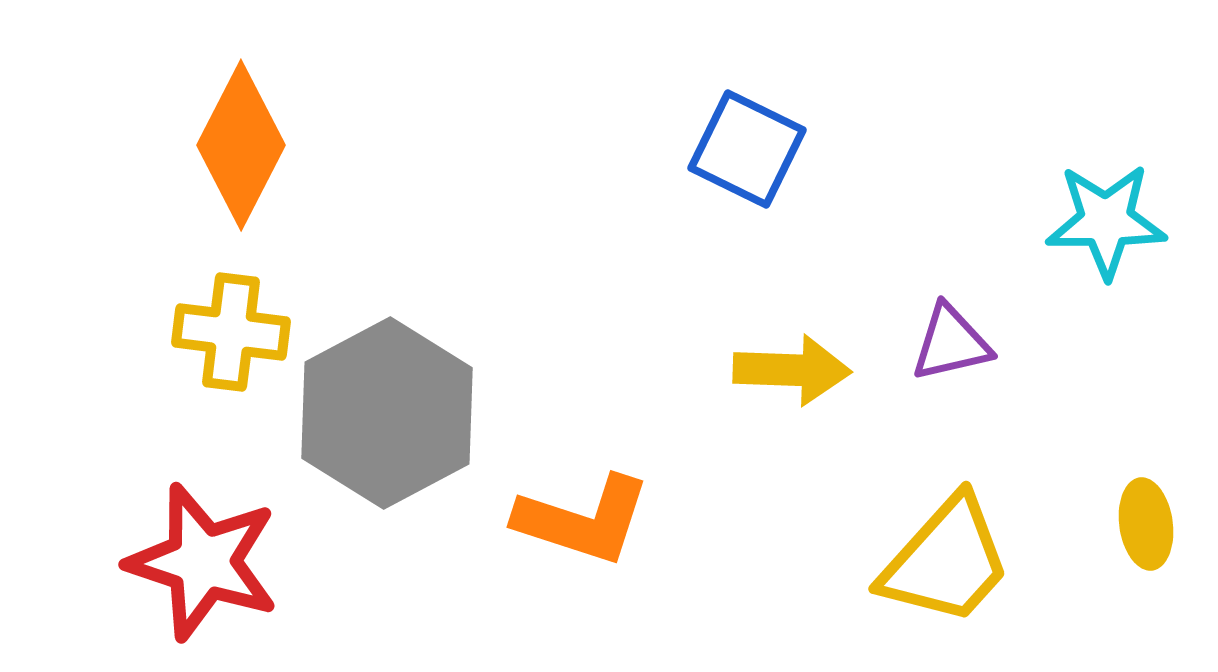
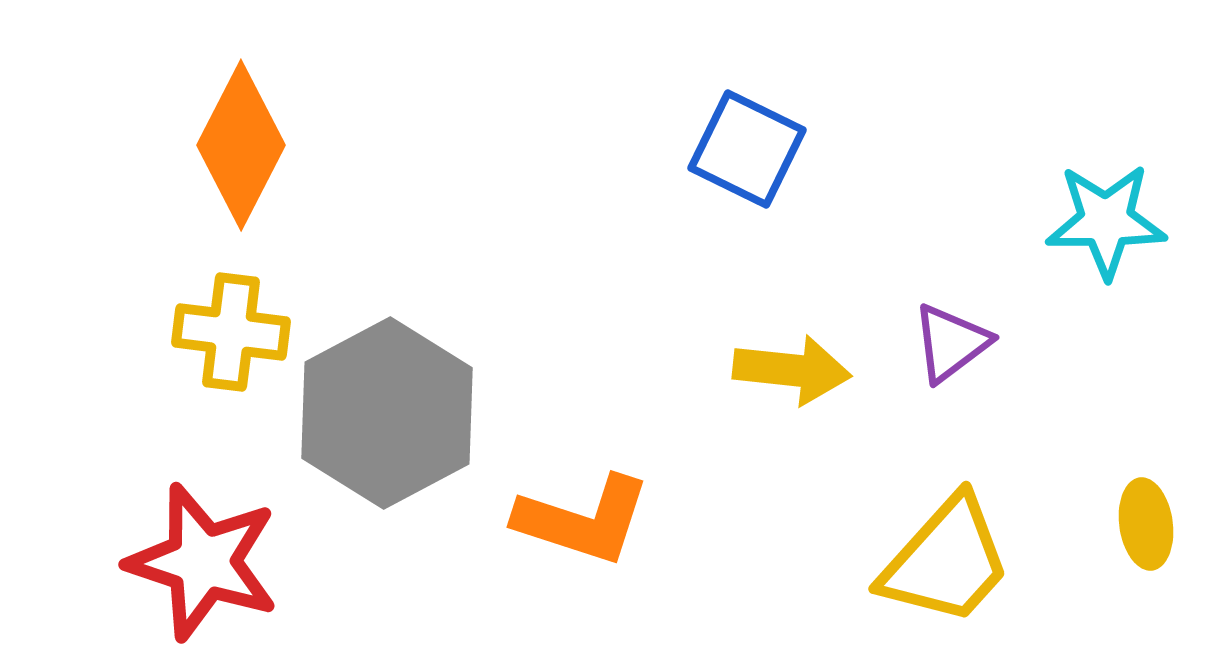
purple triangle: rotated 24 degrees counterclockwise
yellow arrow: rotated 4 degrees clockwise
